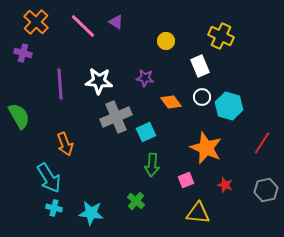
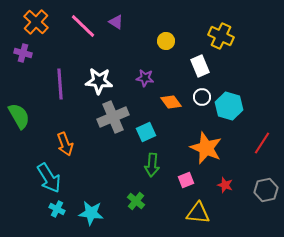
gray cross: moved 3 px left
cyan cross: moved 3 px right, 1 px down; rotated 14 degrees clockwise
